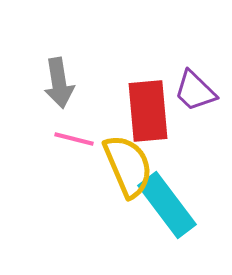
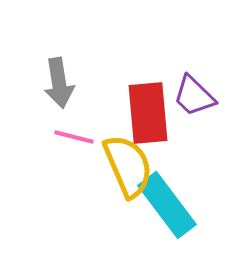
purple trapezoid: moved 1 px left, 5 px down
red rectangle: moved 2 px down
pink line: moved 2 px up
